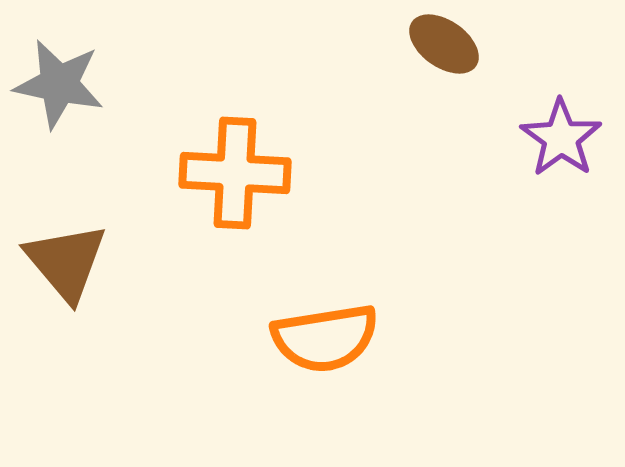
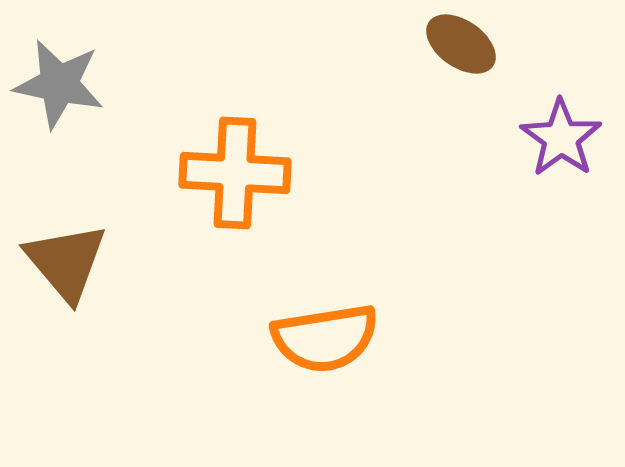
brown ellipse: moved 17 px right
